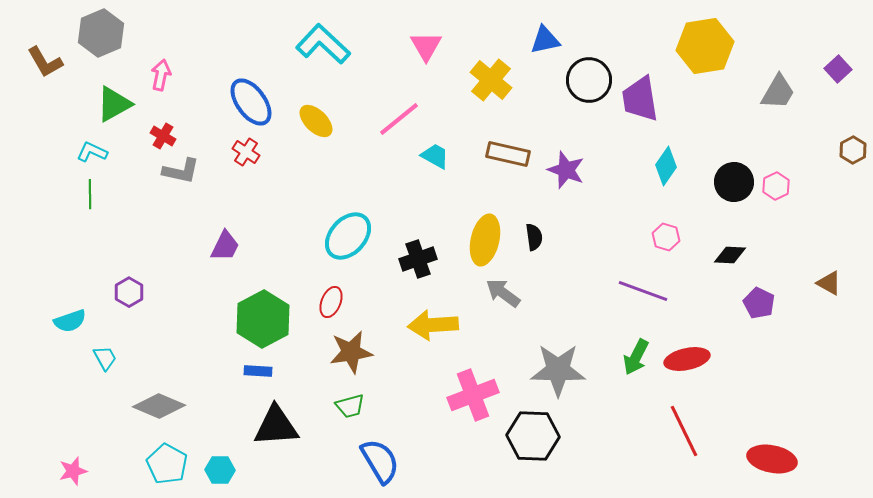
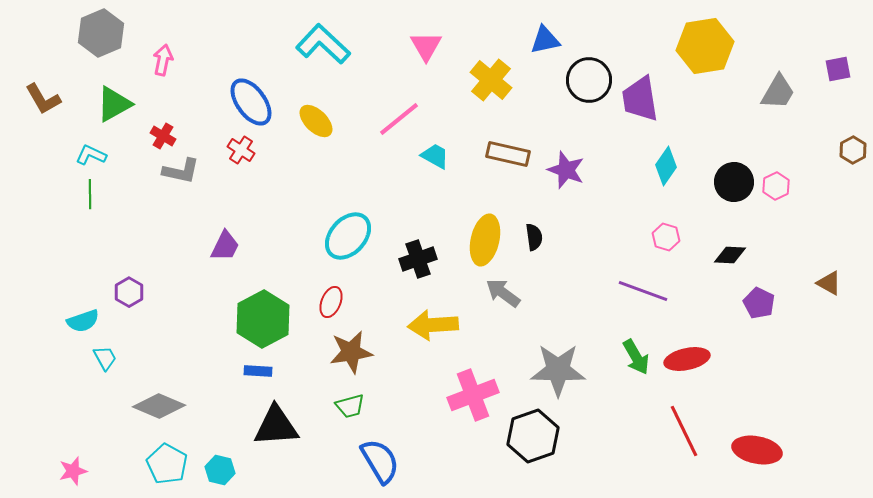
brown L-shape at (45, 62): moved 2 px left, 37 px down
purple square at (838, 69): rotated 32 degrees clockwise
pink arrow at (161, 75): moved 2 px right, 15 px up
cyan L-shape at (92, 152): moved 1 px left, 3 px down
red cross at (246, 152): moved 5 px left, 2 px up
cyan semicircle at (70, 321): moved 13 px right
green arrow at (636, 357): rotated 57 degrees counterclockwise
black hexagon at (533, 436): rotated 21 degrees counterclockwise
red ellipse at (772, 459): moved 15 px left, 9 px up
cyan hexagon at (220, 470): rotated 12 degrees clockwise
